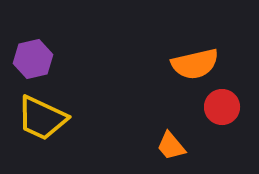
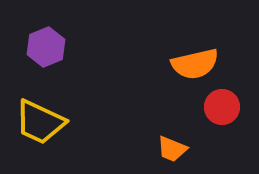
purple hexagon: moved 13 px right, 12 px up; rotated 9 degrees counterclockwise
yellow trapezoid: moved 2 px left, 4 px down
orange trapezoid: moved 1 px right, 3 px down; rotated 28 degrees counterclockwise
